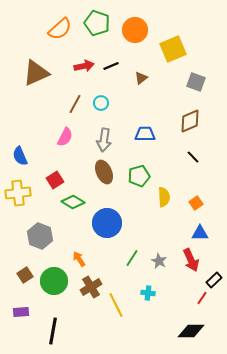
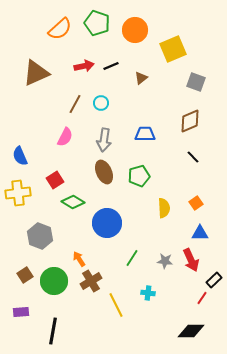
yellow semicircle at (164, 197): moved 11 px down
gray star at (159, 261): moved 6 px right; rotated 21 degrees counterclockwise
brown cross at (91, 287): moved 6 px up
